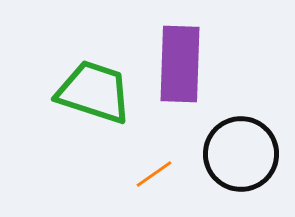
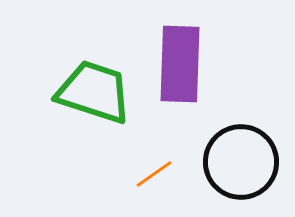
black circle: moved 8 px down
